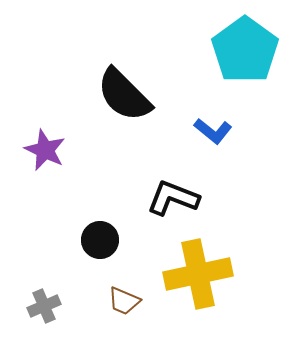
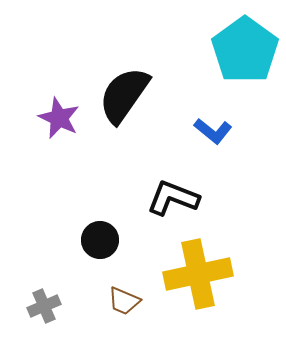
black semicircle: rotated 80 degrees clockwise
purple star: moved 14 px right, 32 px up
